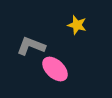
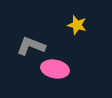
pink ellipse: rotated 32 degrees counterclockwise
